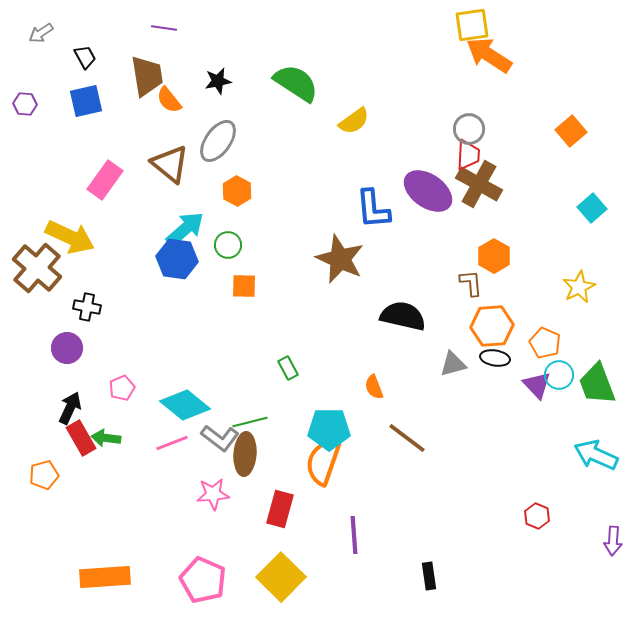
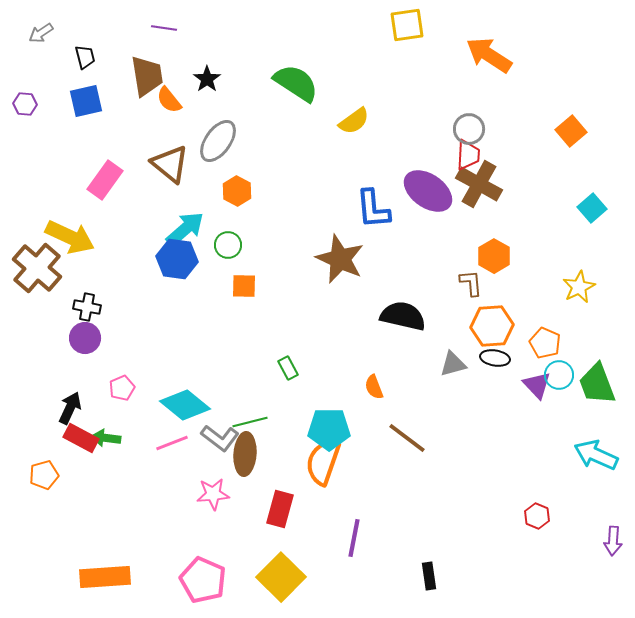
yellow square at (472, 25): moved 65 px left
black trapezoid at (85, 57): rotated 15 degrees clockwise
black star at (218, 81): moved 11 px left, 2 px up; rotated 24 degrees counterclockwise
purple circle at (67, 348): moved 18 px right, 10 px up
red rectangle at (81, 438): rotated 32 degrees counterclockwise
purple line at (354, 535): moved 3 px down; rotated 15 degrees clockwise
